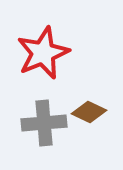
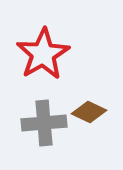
red star: moved 1 px down; rotated 8 degrees counterclockwise
